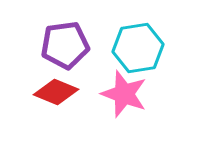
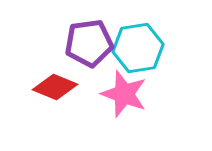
purple pentagon: moved 24 px right, 2 px up
red diamond: moved 1 px left, 5 px up
